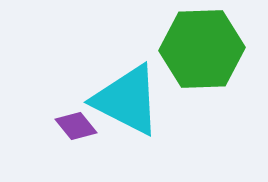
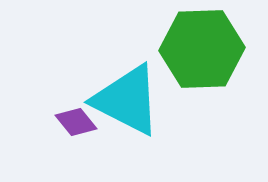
purple diamond: moved 4 px up
